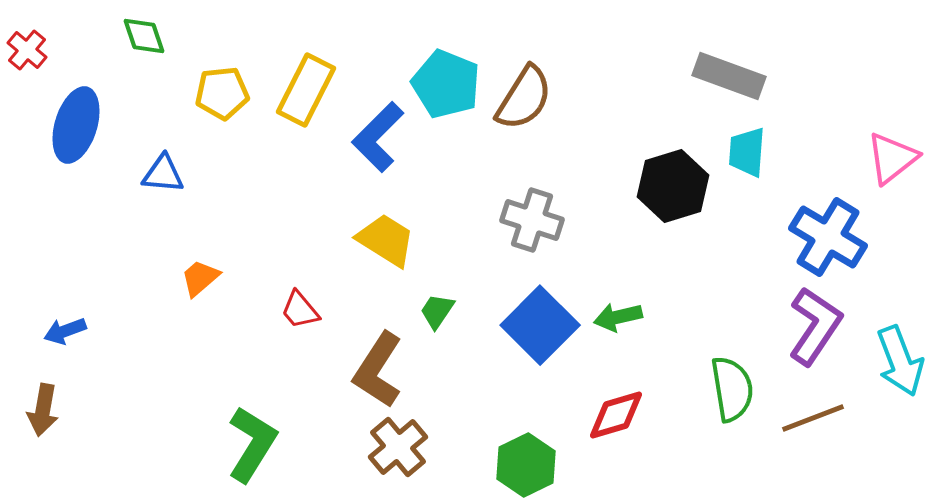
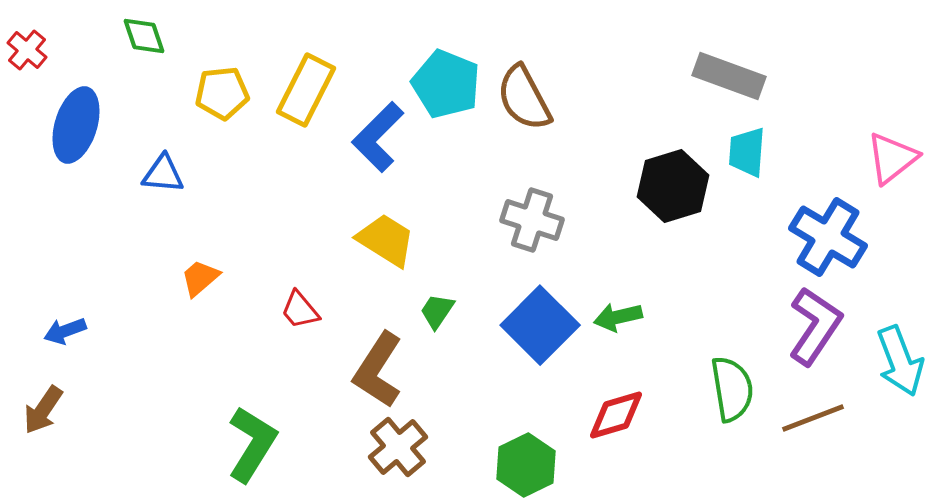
brown semicircle: rotated 120 degrees clockwise
brown arrow: rotated 24 degrees clockwise
